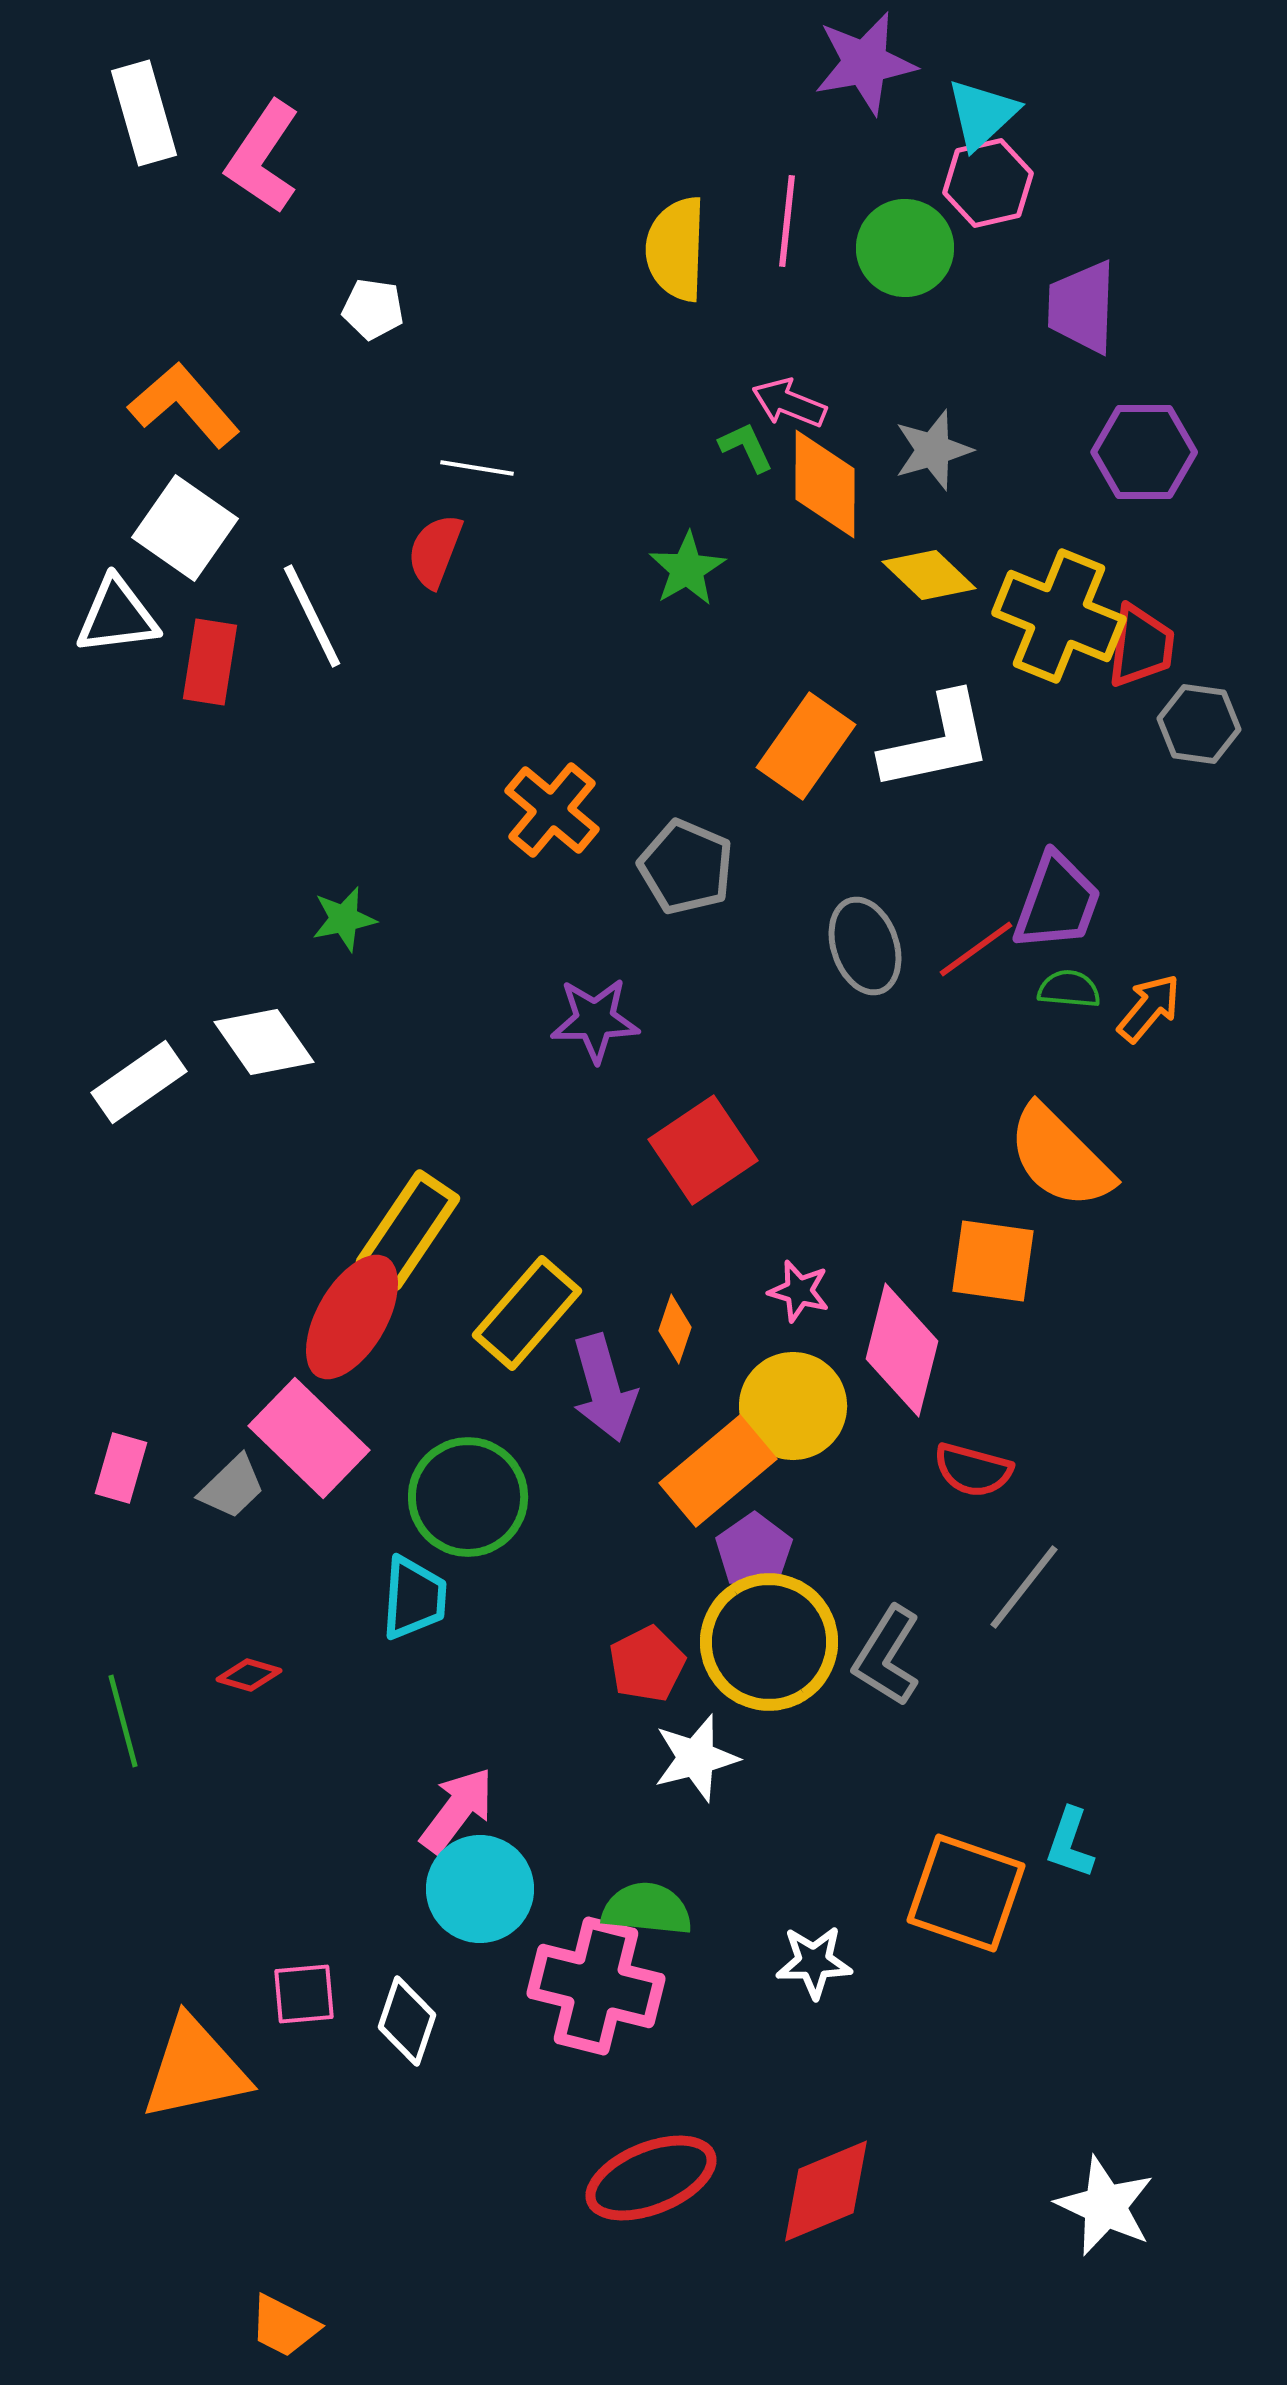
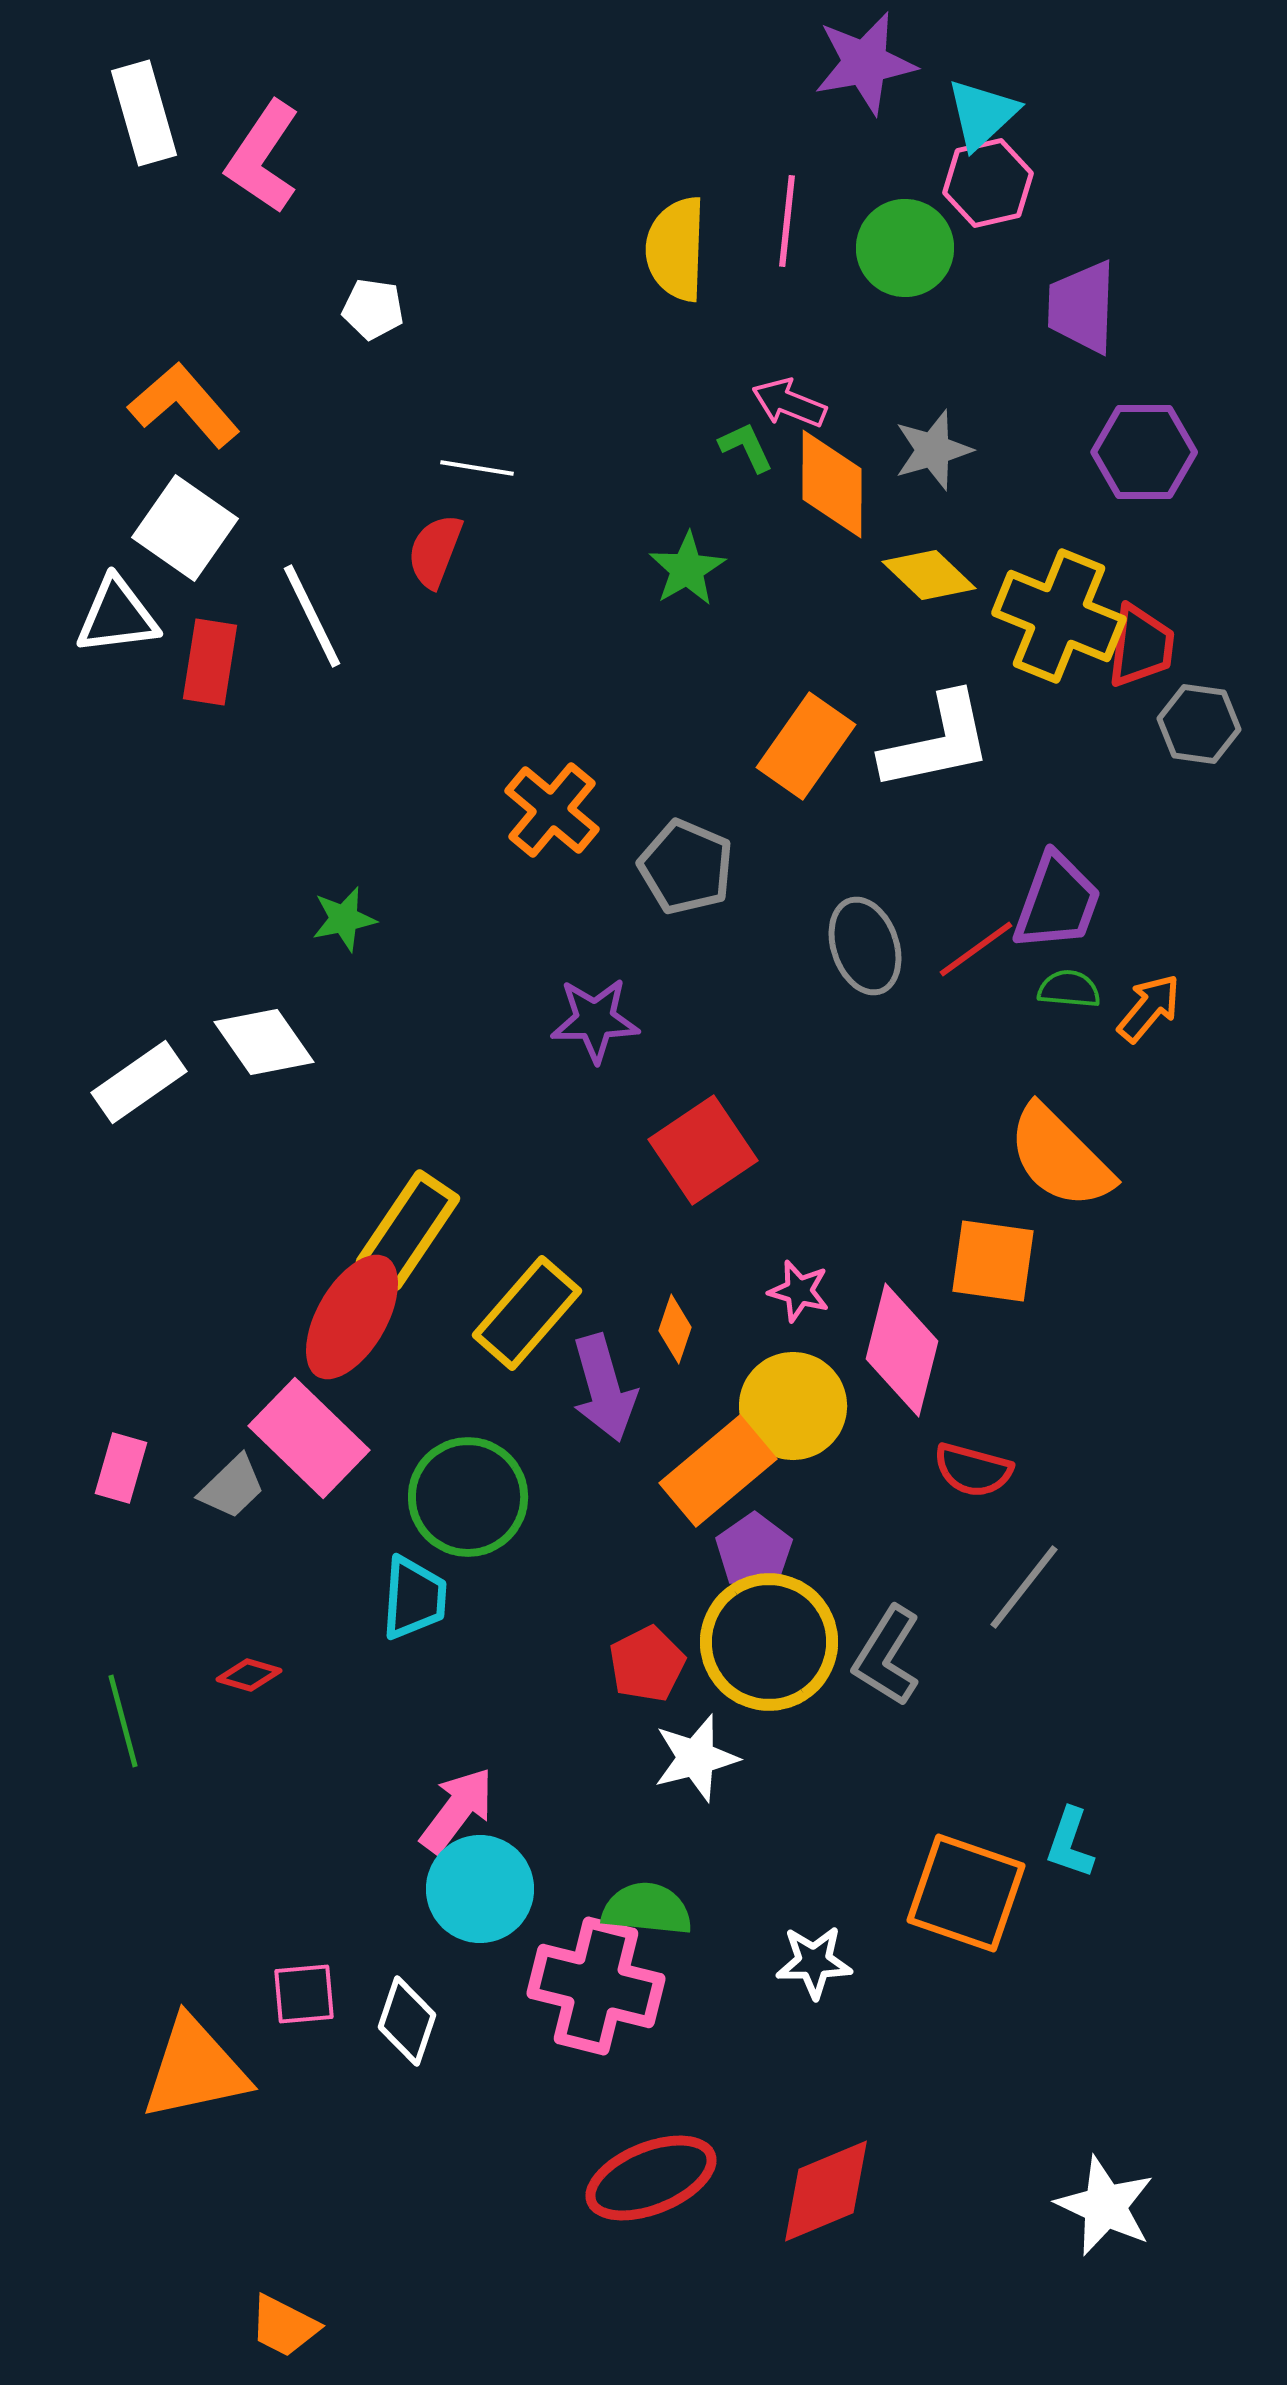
orange diamond at (825, 484): moved 7 px right
